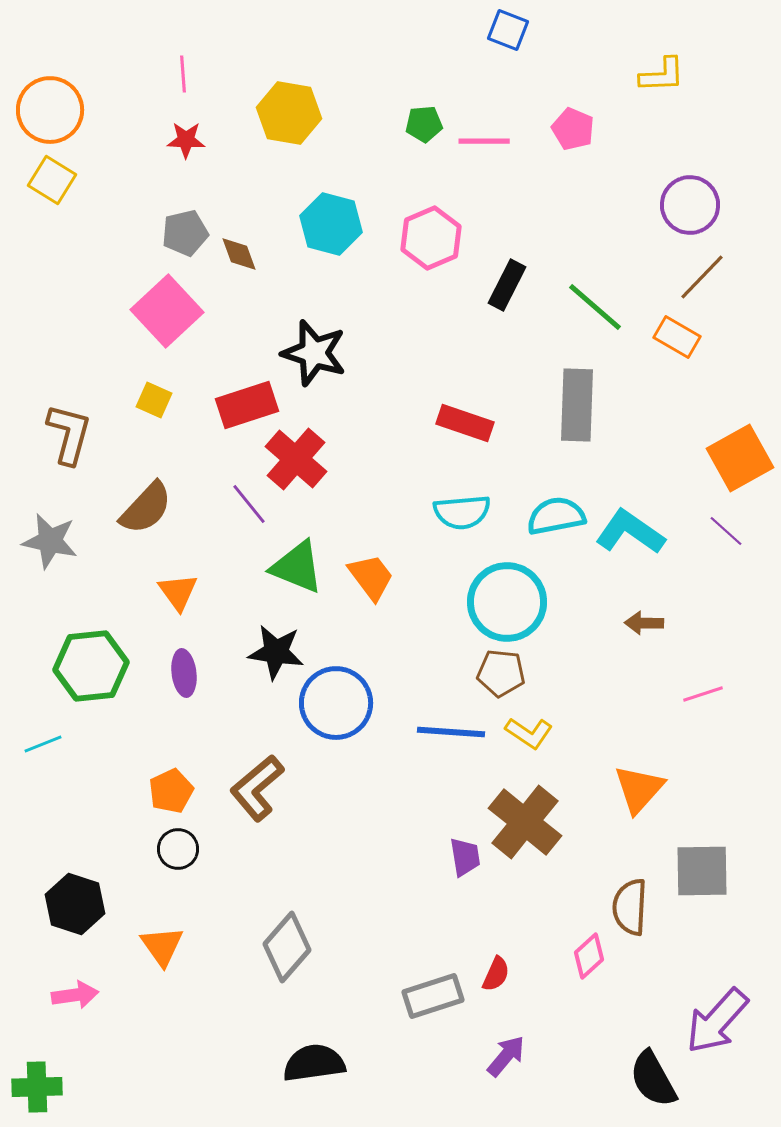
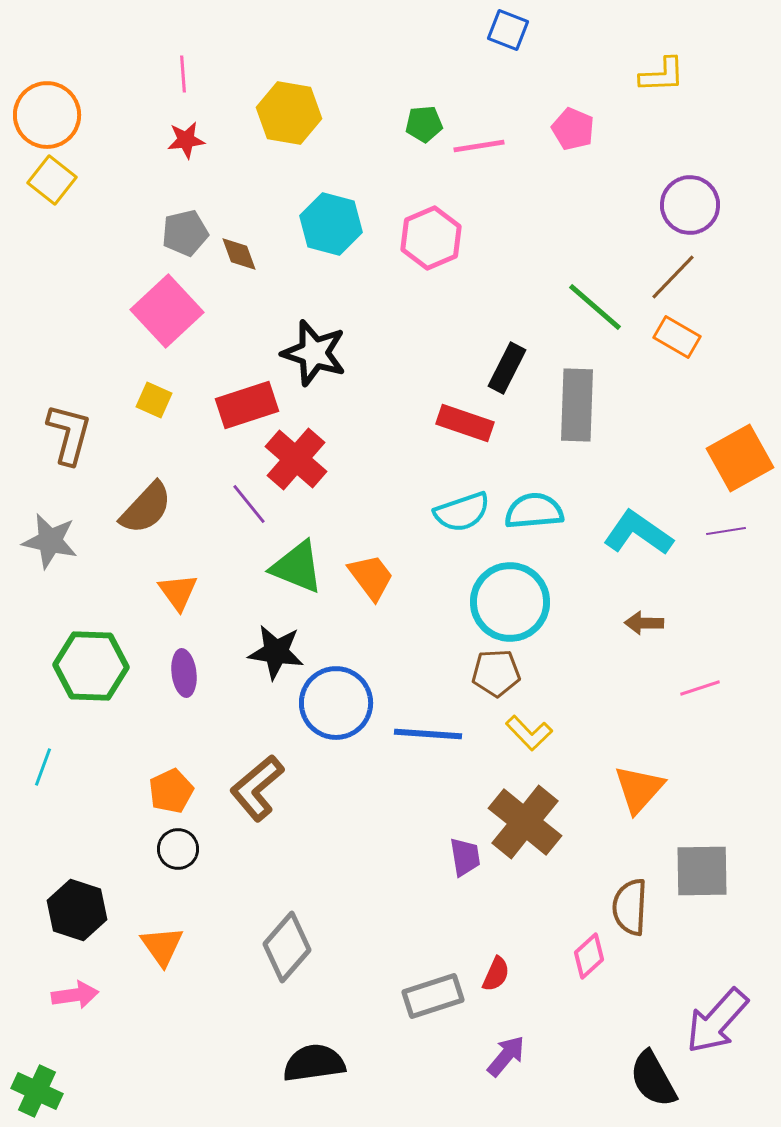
orange circle at (50, 110): moved 3 px left, 5 px down
red star at (186, 140): rotated 9 degrees counterclockwise
pink line at (484, 141): moved 5 px left, 5 px down; rotated 9 degrees counterclockwise
yellow square at (52, 180): rotated 6 degrees clockwise
brown line at (702, 277): moved 29 px left
black rectangle at (507, 285): moved 83 px down
cyan semicircle at (462, 512): rotated 14 degrees counterclockwise
cyan semicircle at (556, 516): moved 22 px left, 5 px up; rotated 6 degrees clockwise
purple line at (726, 531): rotated 51 degrees counterclockwise
cyan L-shape at (630, 532): moved 8 px right, 1 px down
cyan circle at (507, 602): moved 3 px right
green hexagon at (91, 666): rotated 8 degrees clockwise
brown pentagon at (501, 673): moved 5 px left; rotated 9 degrees counterclockwise
pink line at (703, 694): moved 3 px left, 6 px up
blue line at (451, 732): moved 23 px left, 2 px down
yellow L-shape at (529, 733): rotated 12 degrees clockwise
cyan line at (43, 744): moved 23 px down; rotated 48 degrees counterclockwise
black hexagon at (75, 904): moved 2 px right, 6 px down
green cross at (37, 1087): moved 4 px down; rotated 27 degrees clockwise
